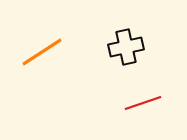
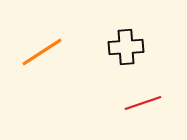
black cross: rotated 8 degrees clockwise
